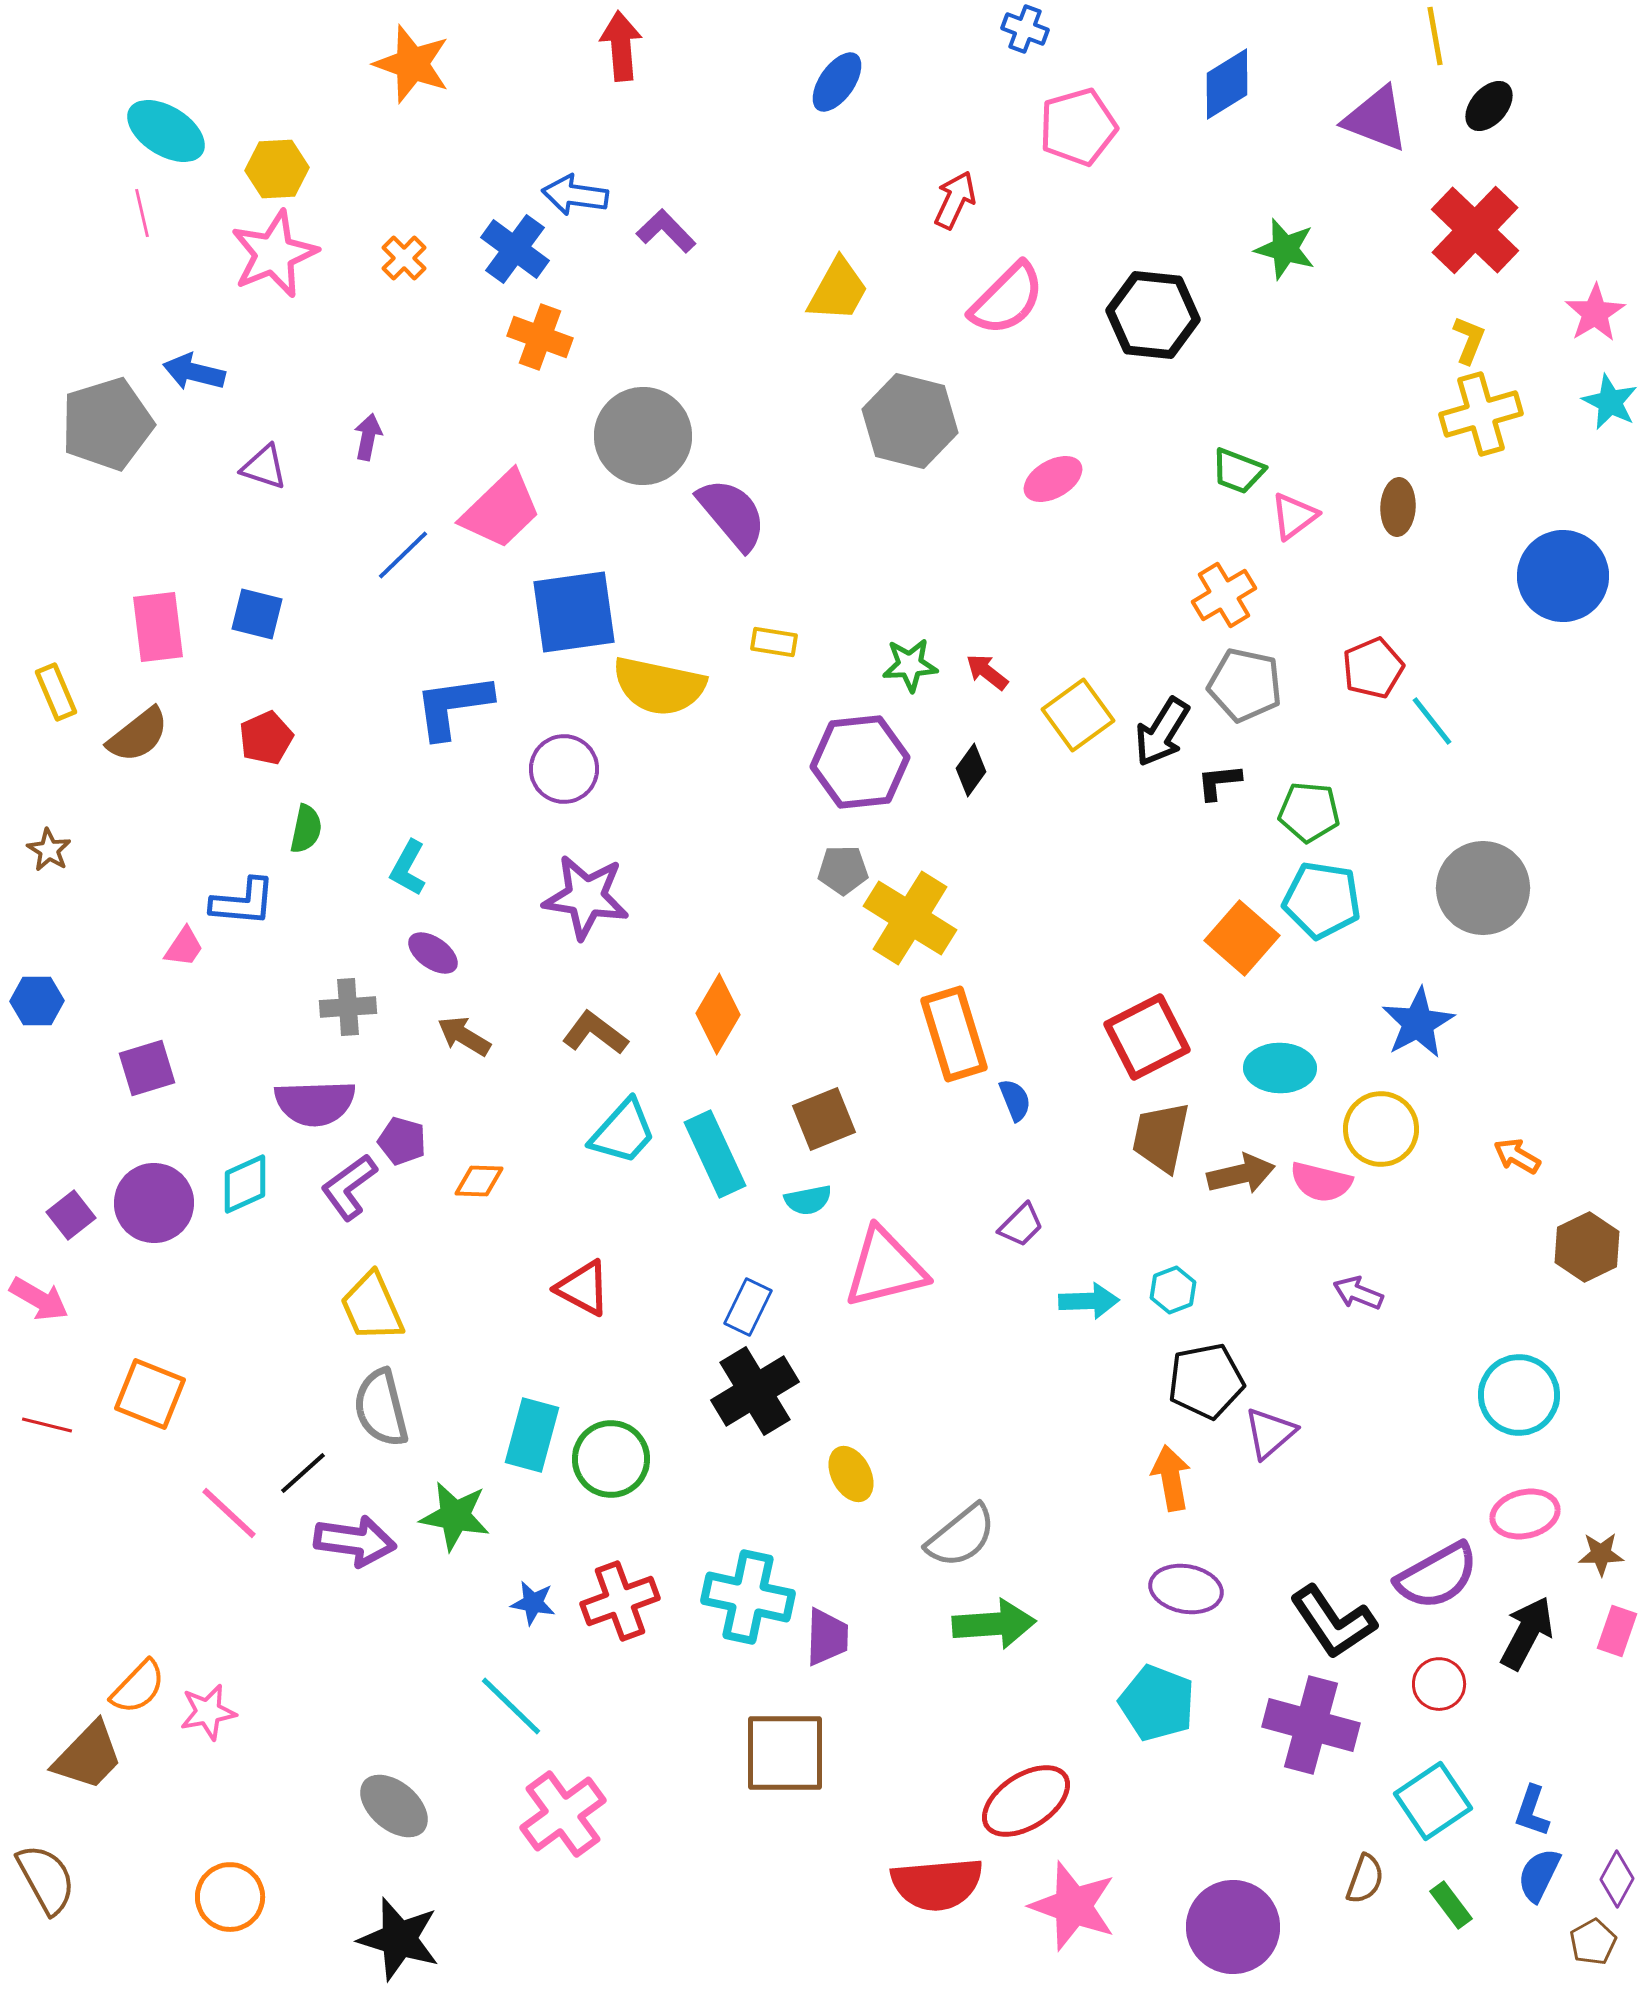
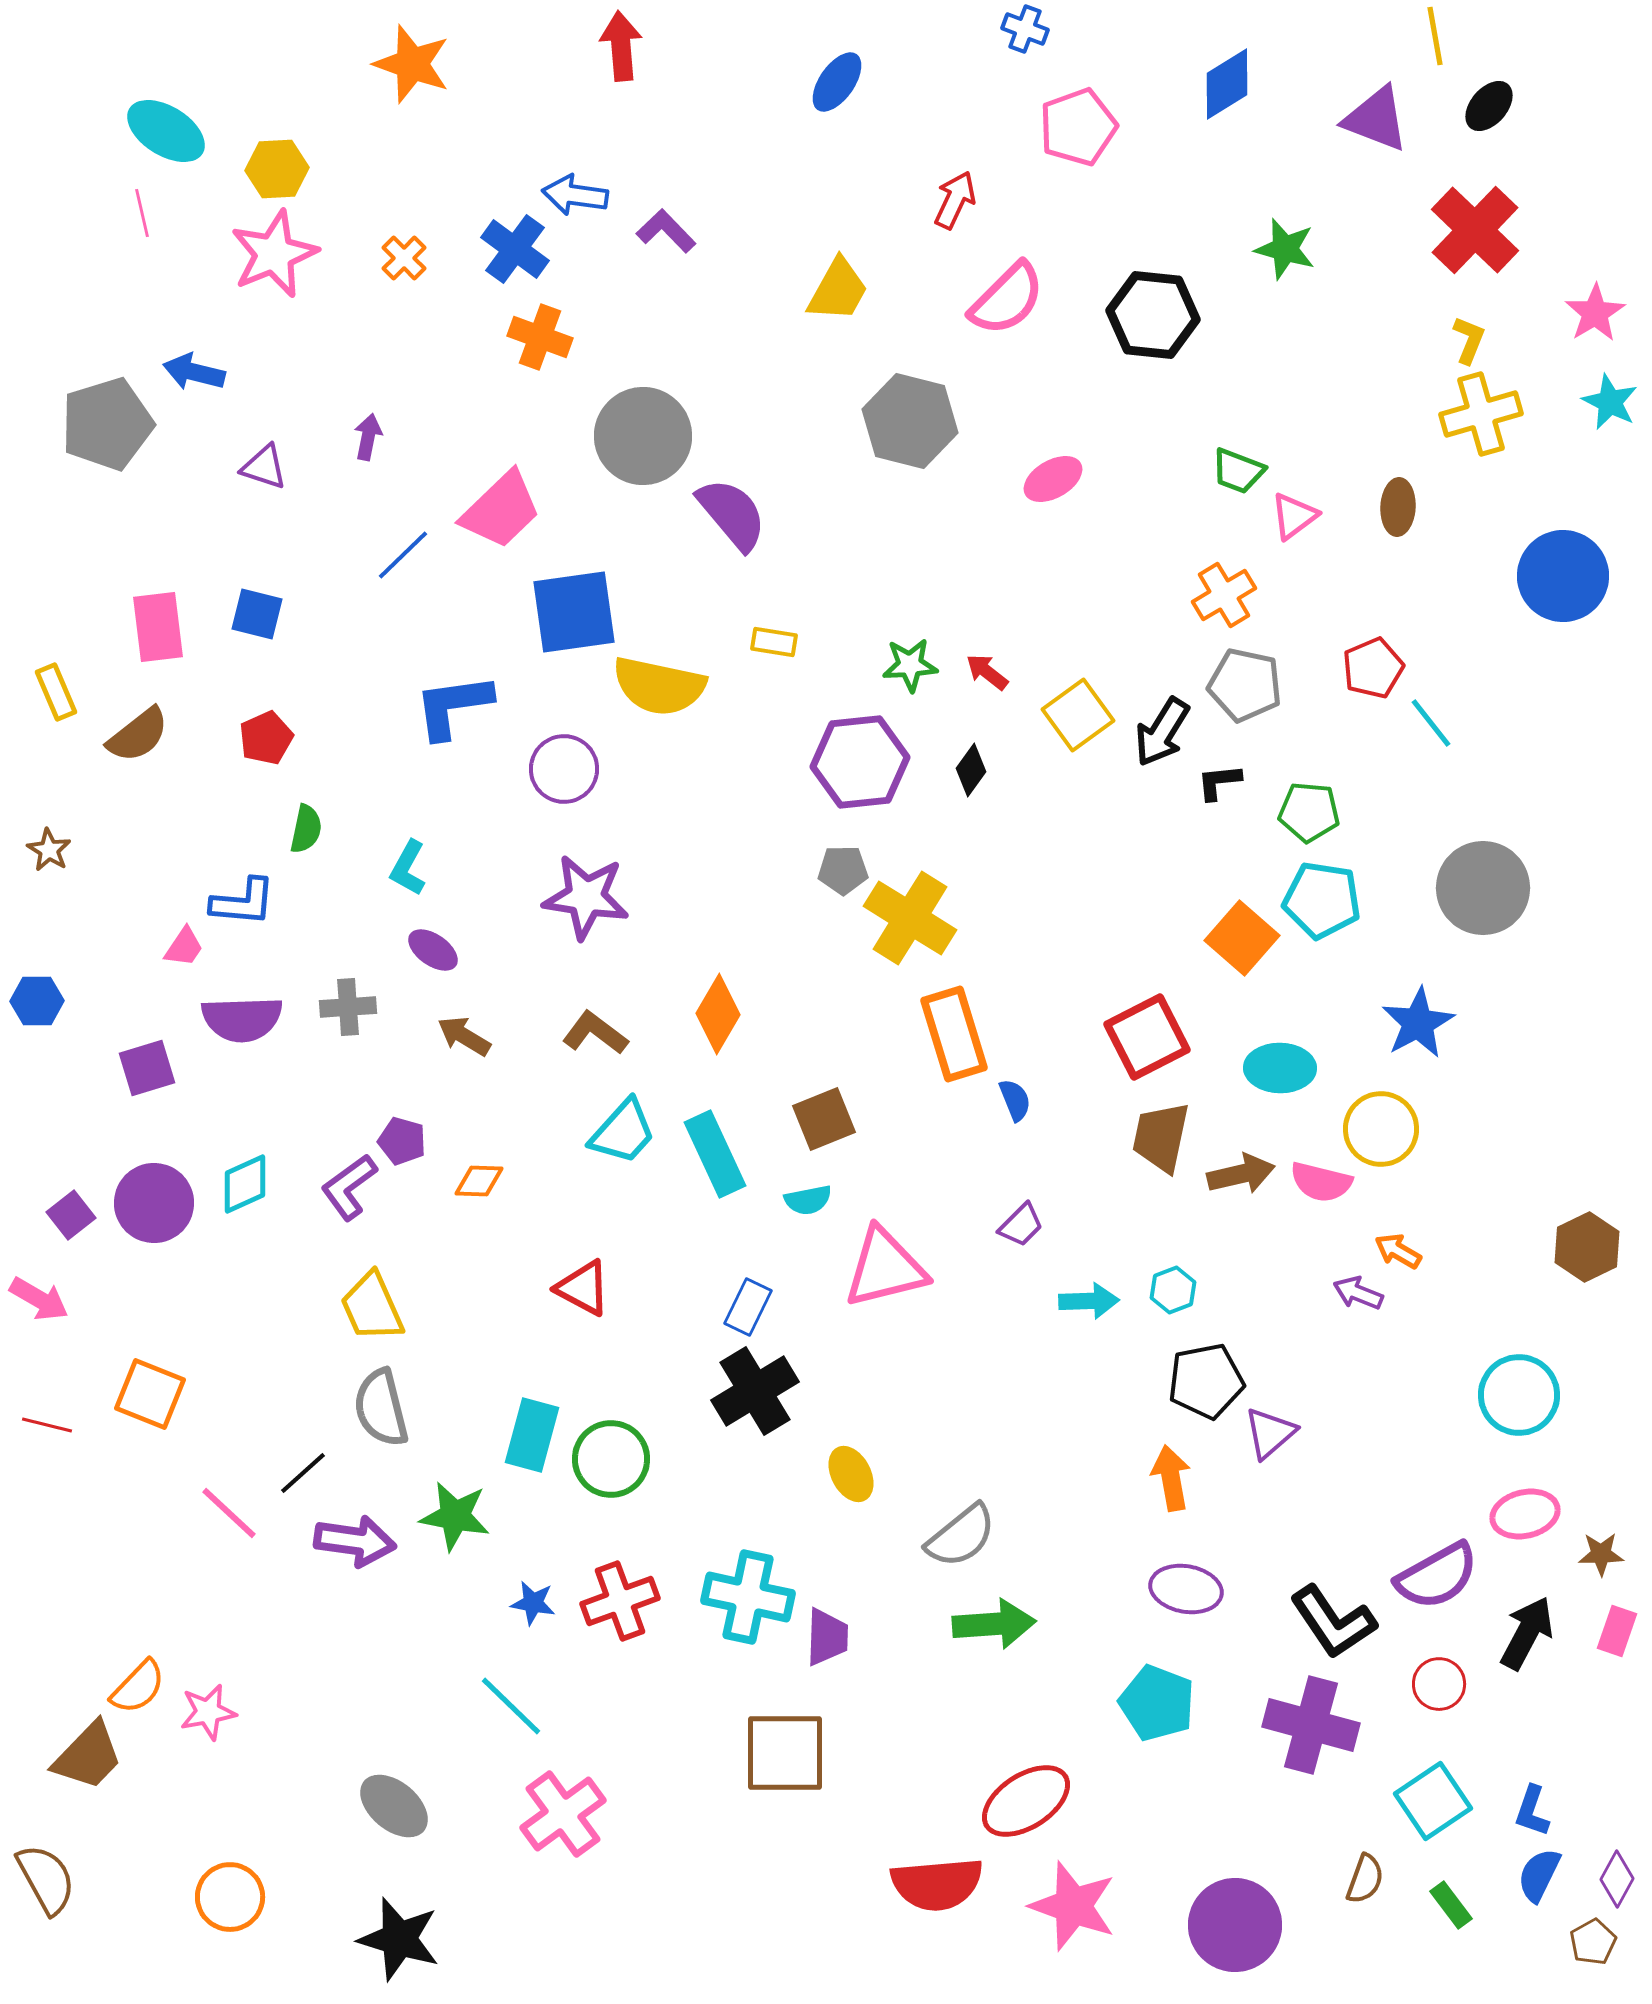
pink pentagon at (1078, 127): rotated 4 degrees counterclockwise
cyan line at (1432, 721): moved 1 px left, 2 px down
purple ellipse at (433, 953): moved 3 px up
purple semicircle at (315, 1103): moved 73 px left, 84 px up
orange arrow at (1517, 1156): moved 119 px left, 95 px down
purple circle at (1233, 1927): moved 2 px right, 2 px up
